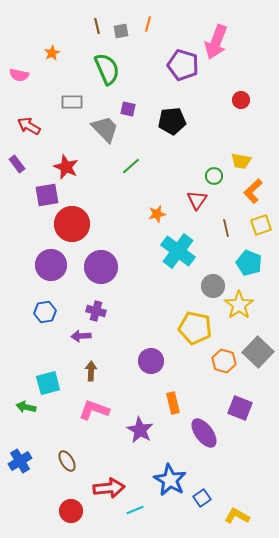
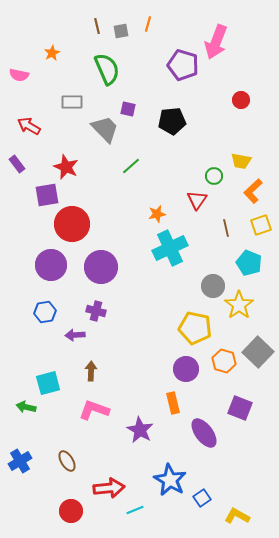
cyan cross at (178, 251): moved 8 px left, 3 px up; rotated 28 degrees clockwise
purple arrow at (81, 336): moved 6 px left, 1 px up
purple circle at (151, 361): moved 35 px right, 8 px down
